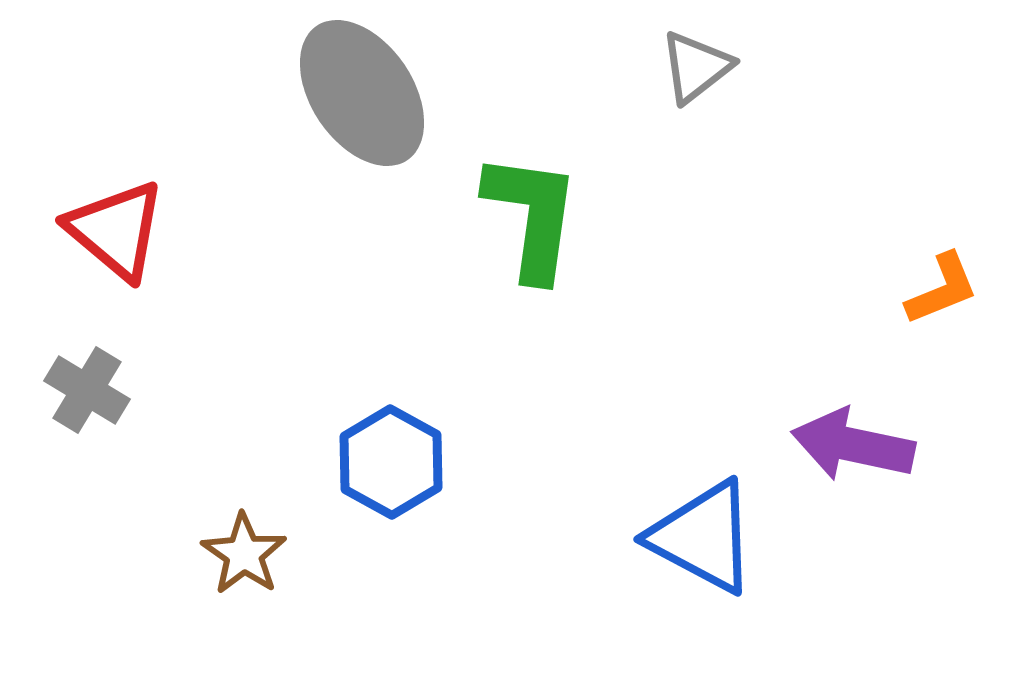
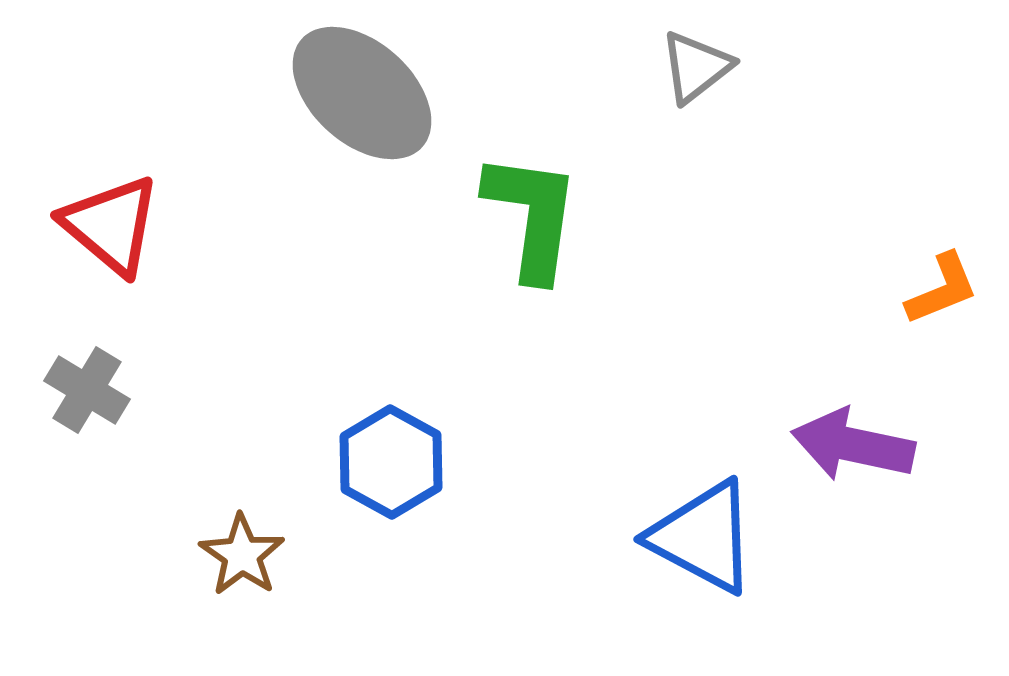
gray ellipse: rotated 14 degrees counterclockwise
red triangle: moved 5 px left, 5 px up
brown star: moved 2 px left, 1 px down
